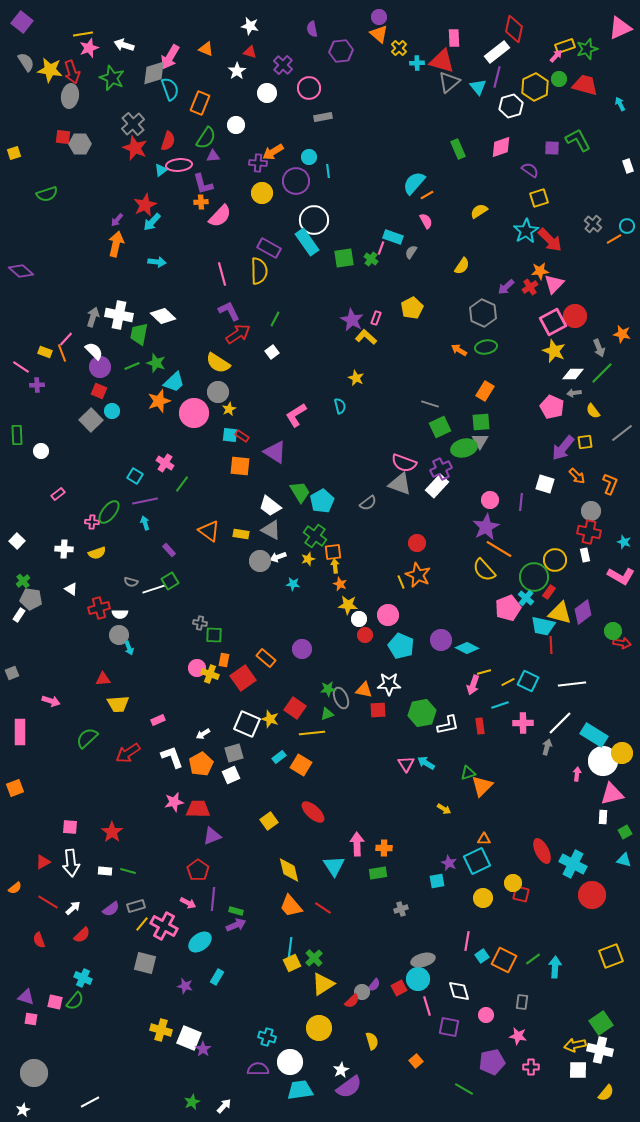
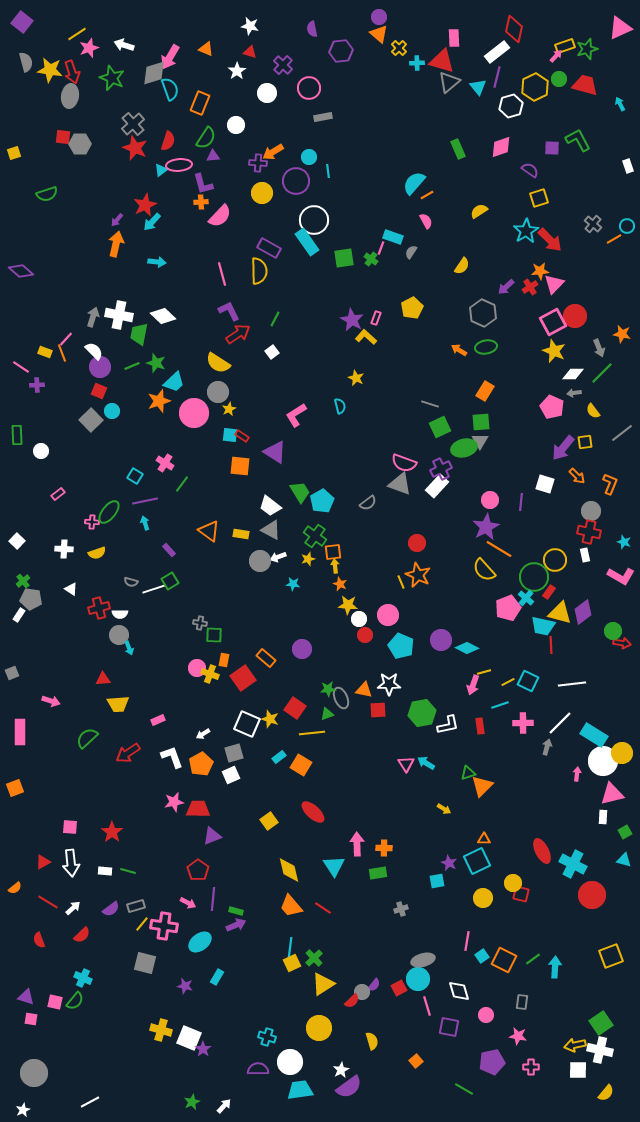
yellow line at (83, 34): moved 6 px left; rotated 24 degrees counterclockwise
gray semicircle at (26, 62): rotated 18 degrees clockwise
pink cross at (164, 926): rotated 20 degrees counterclockwise
